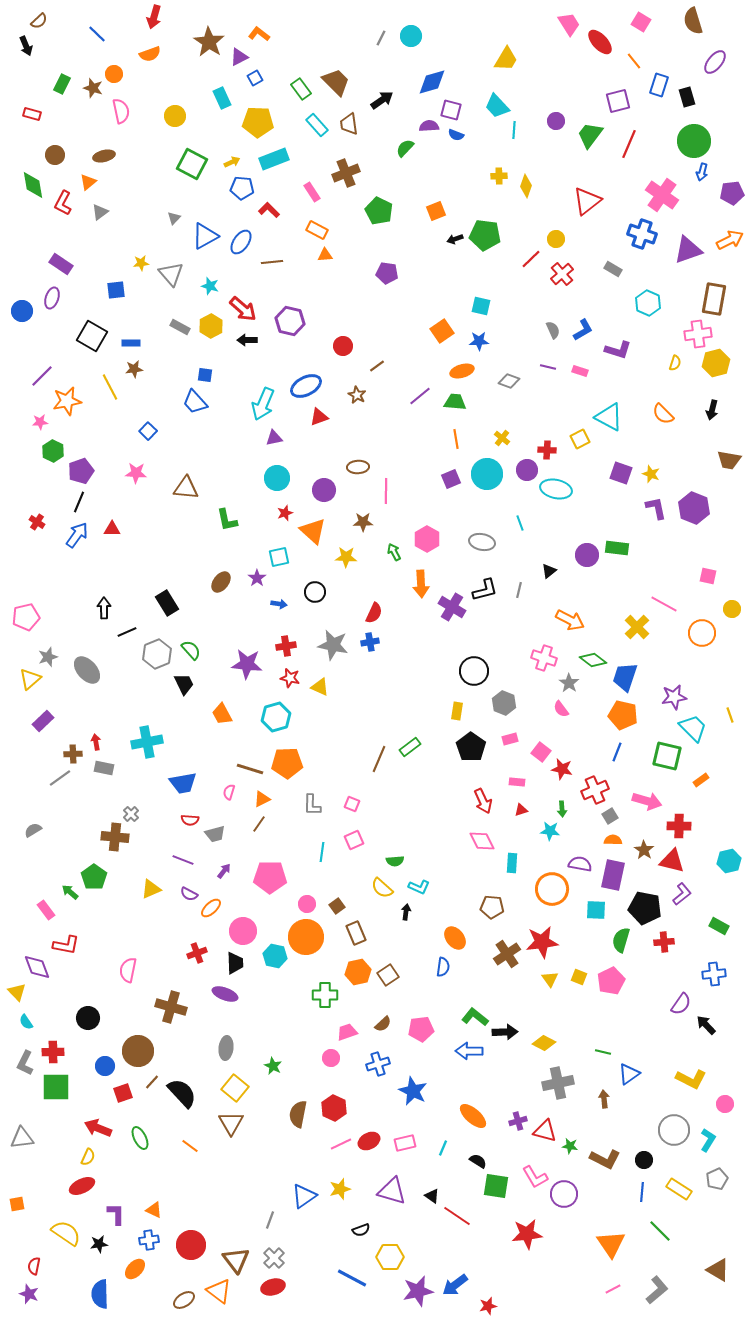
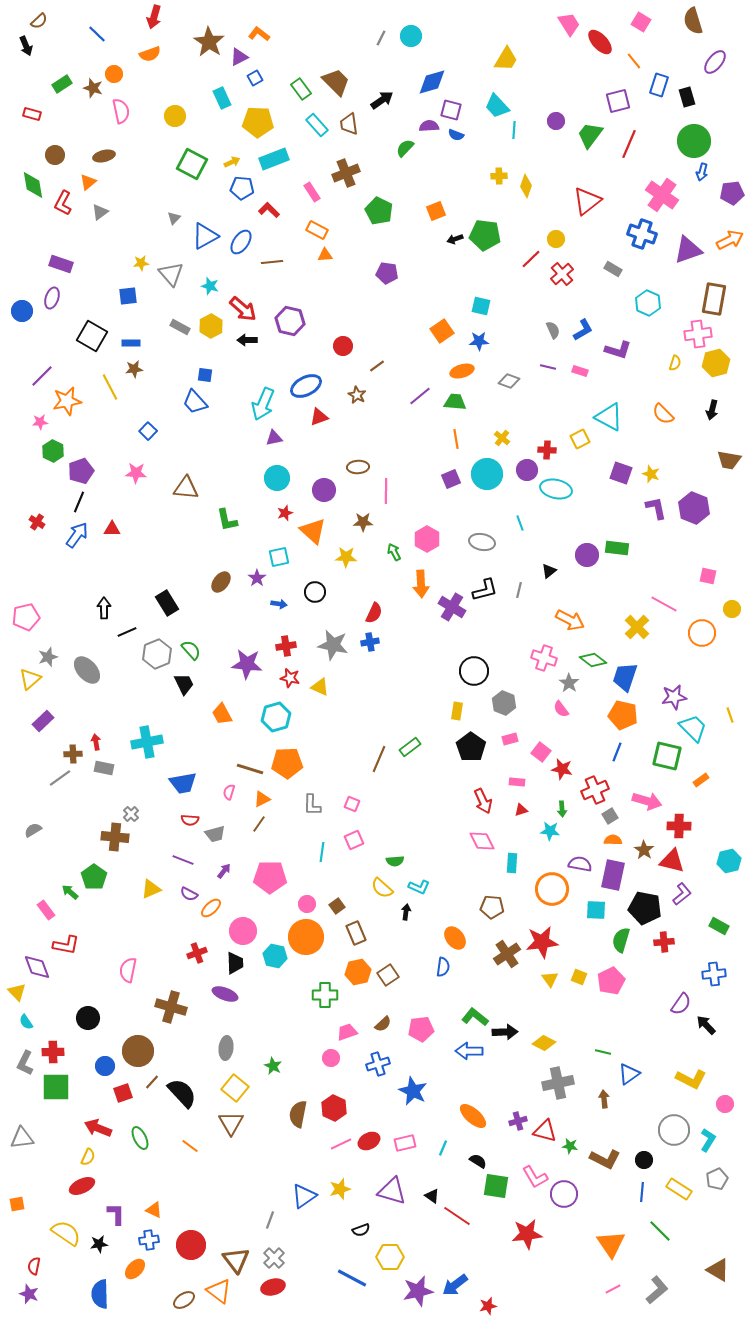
green rectangle at (62, 84): rotated 30 degrees clockwise
purple rectangle at (61, 264): rotated 15 degrees counterclockwise
blue square at (116, 290): moved 12 px right, 6 px down
